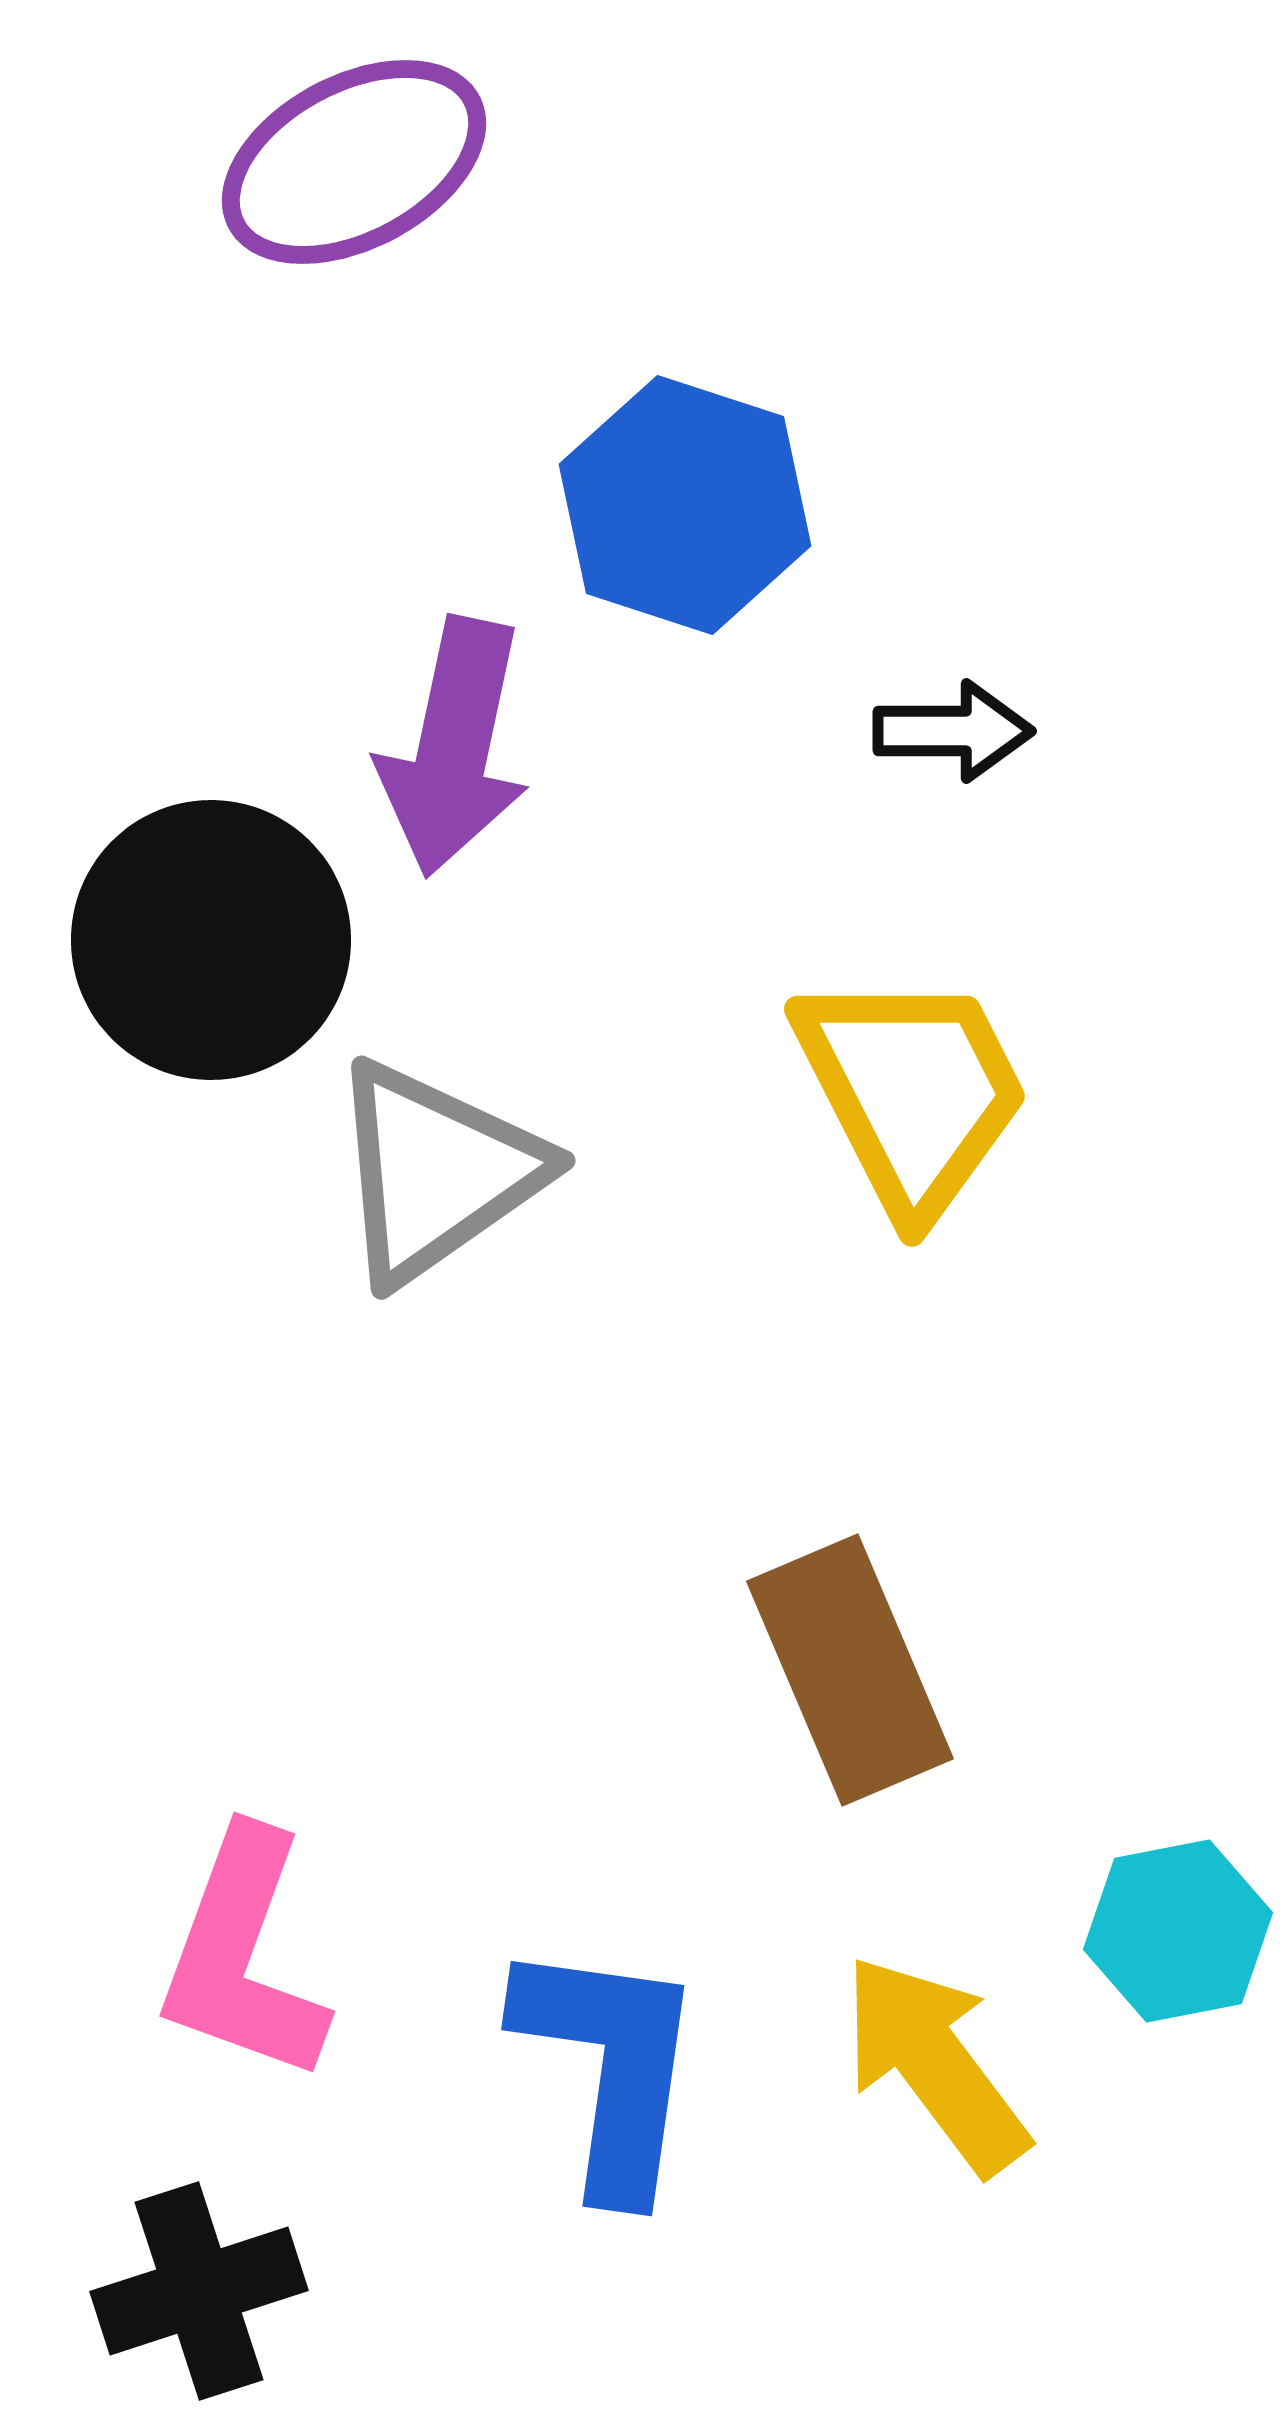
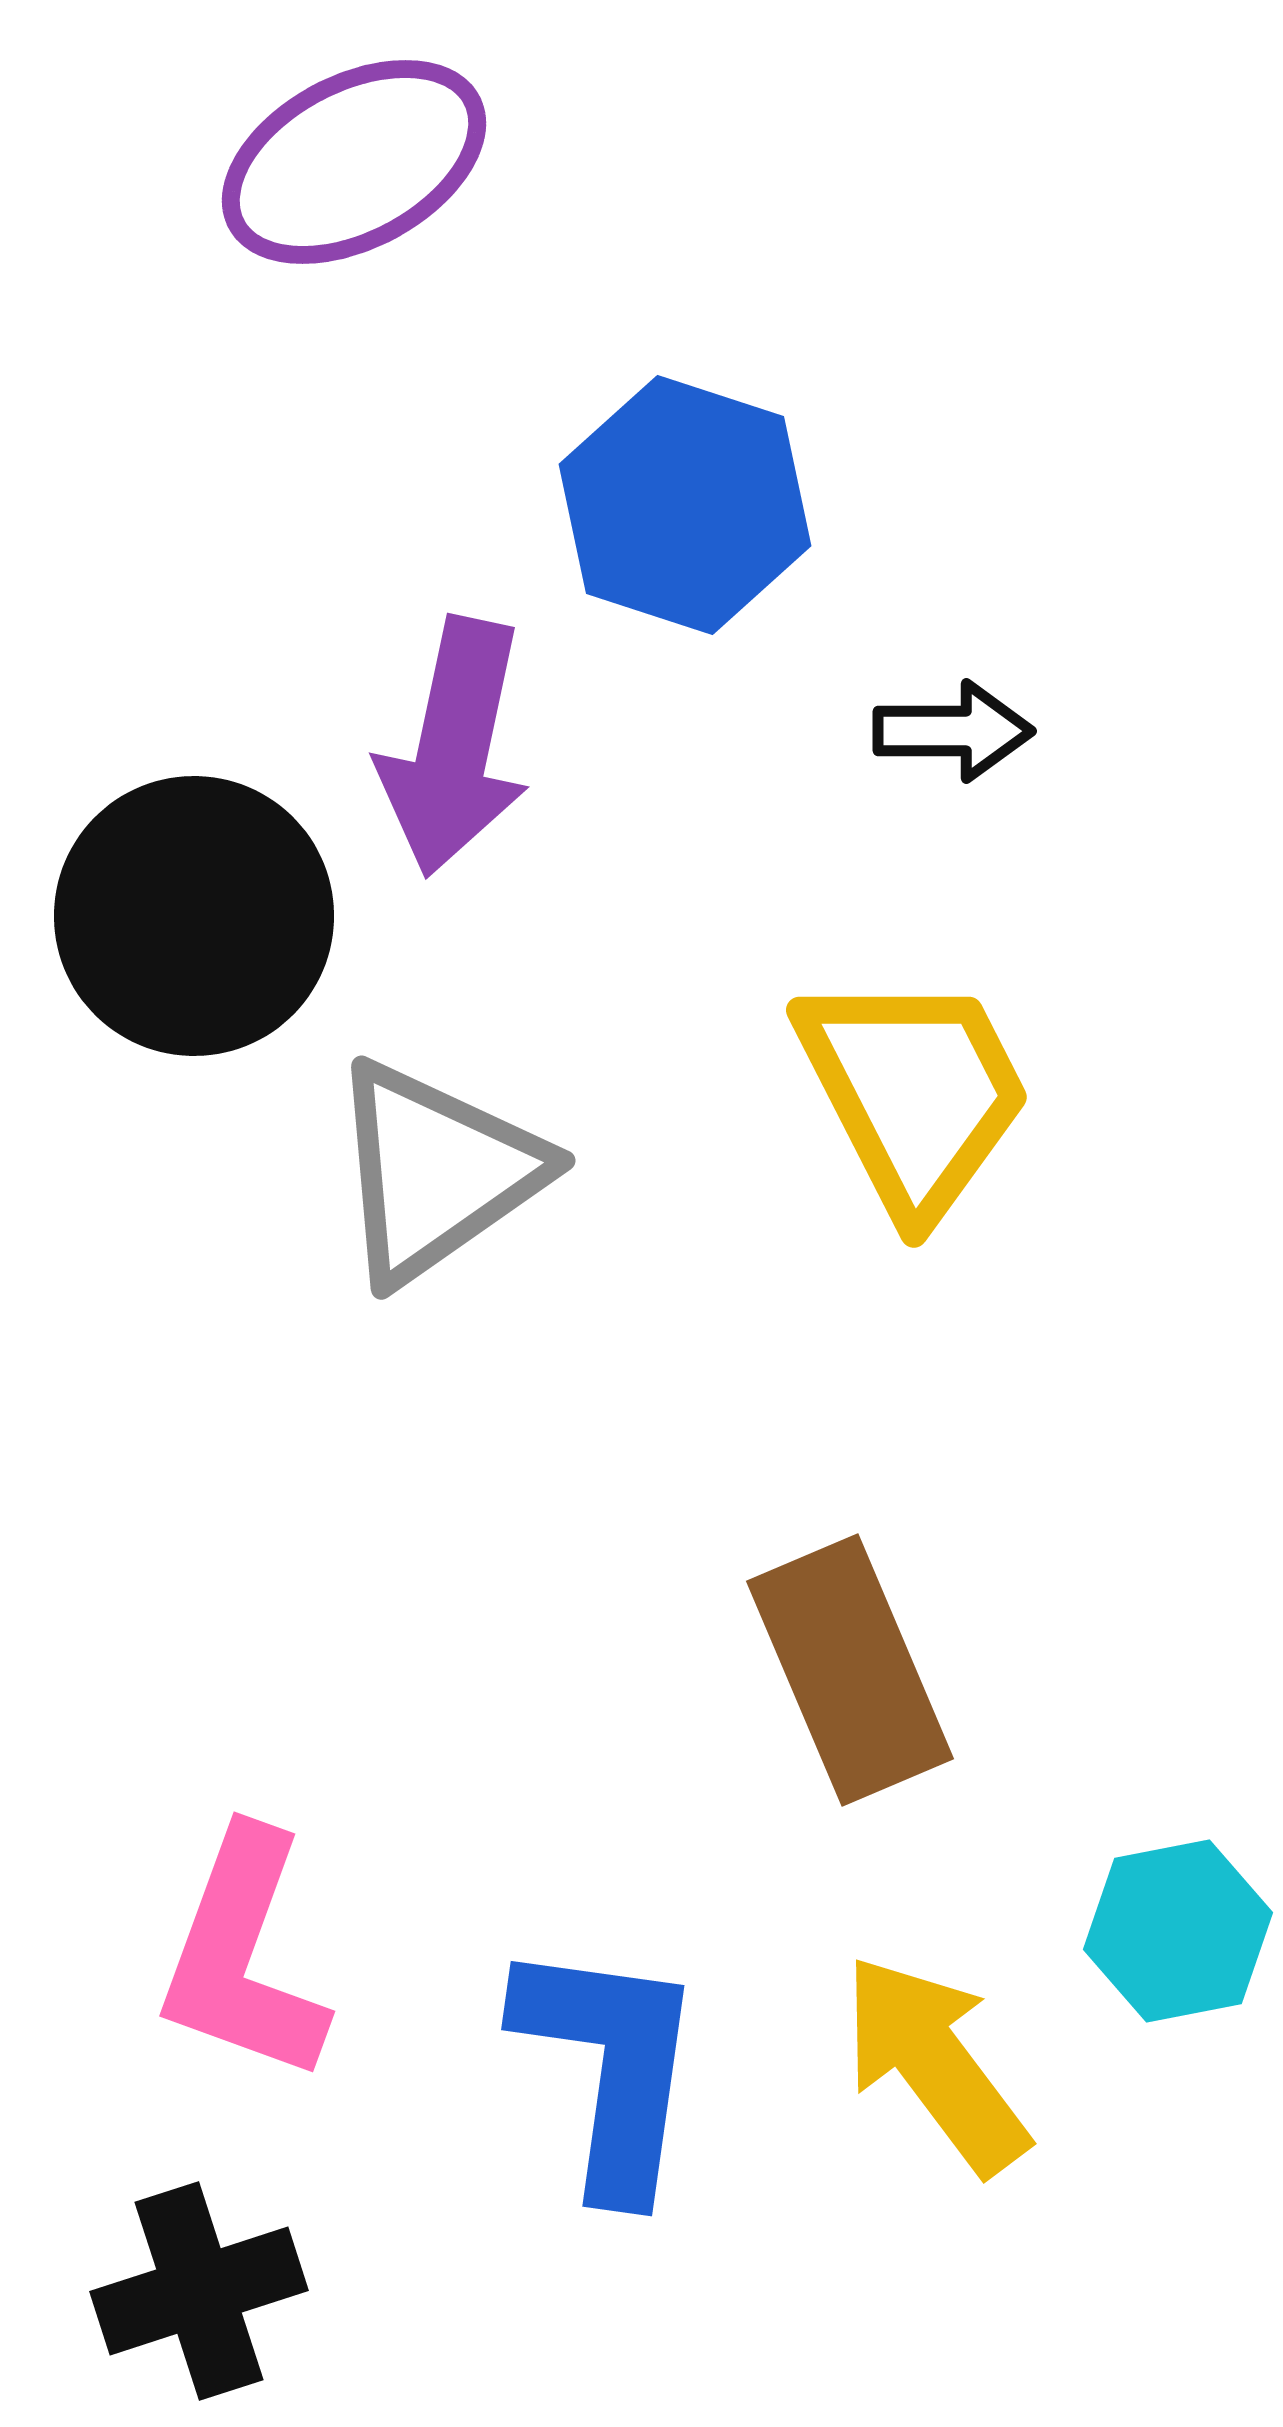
black circle: moved 17 px left, 24 px up
yellow trapezoid: moved 2 px right, 1 px down
